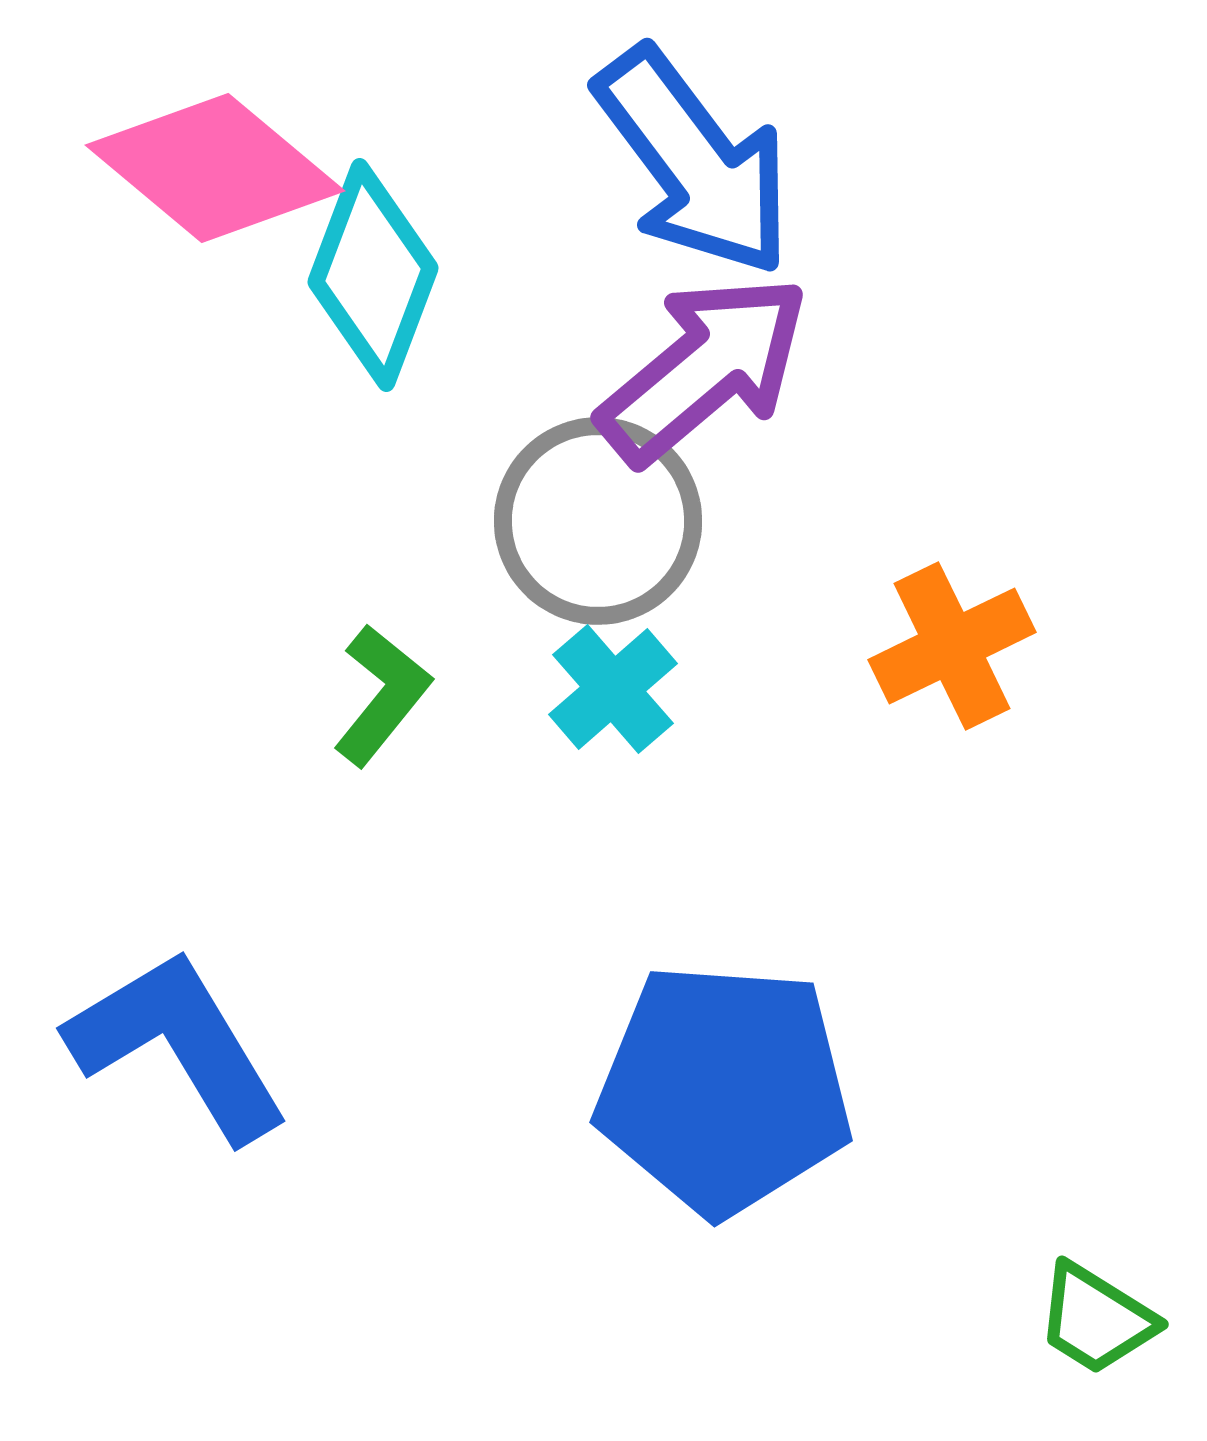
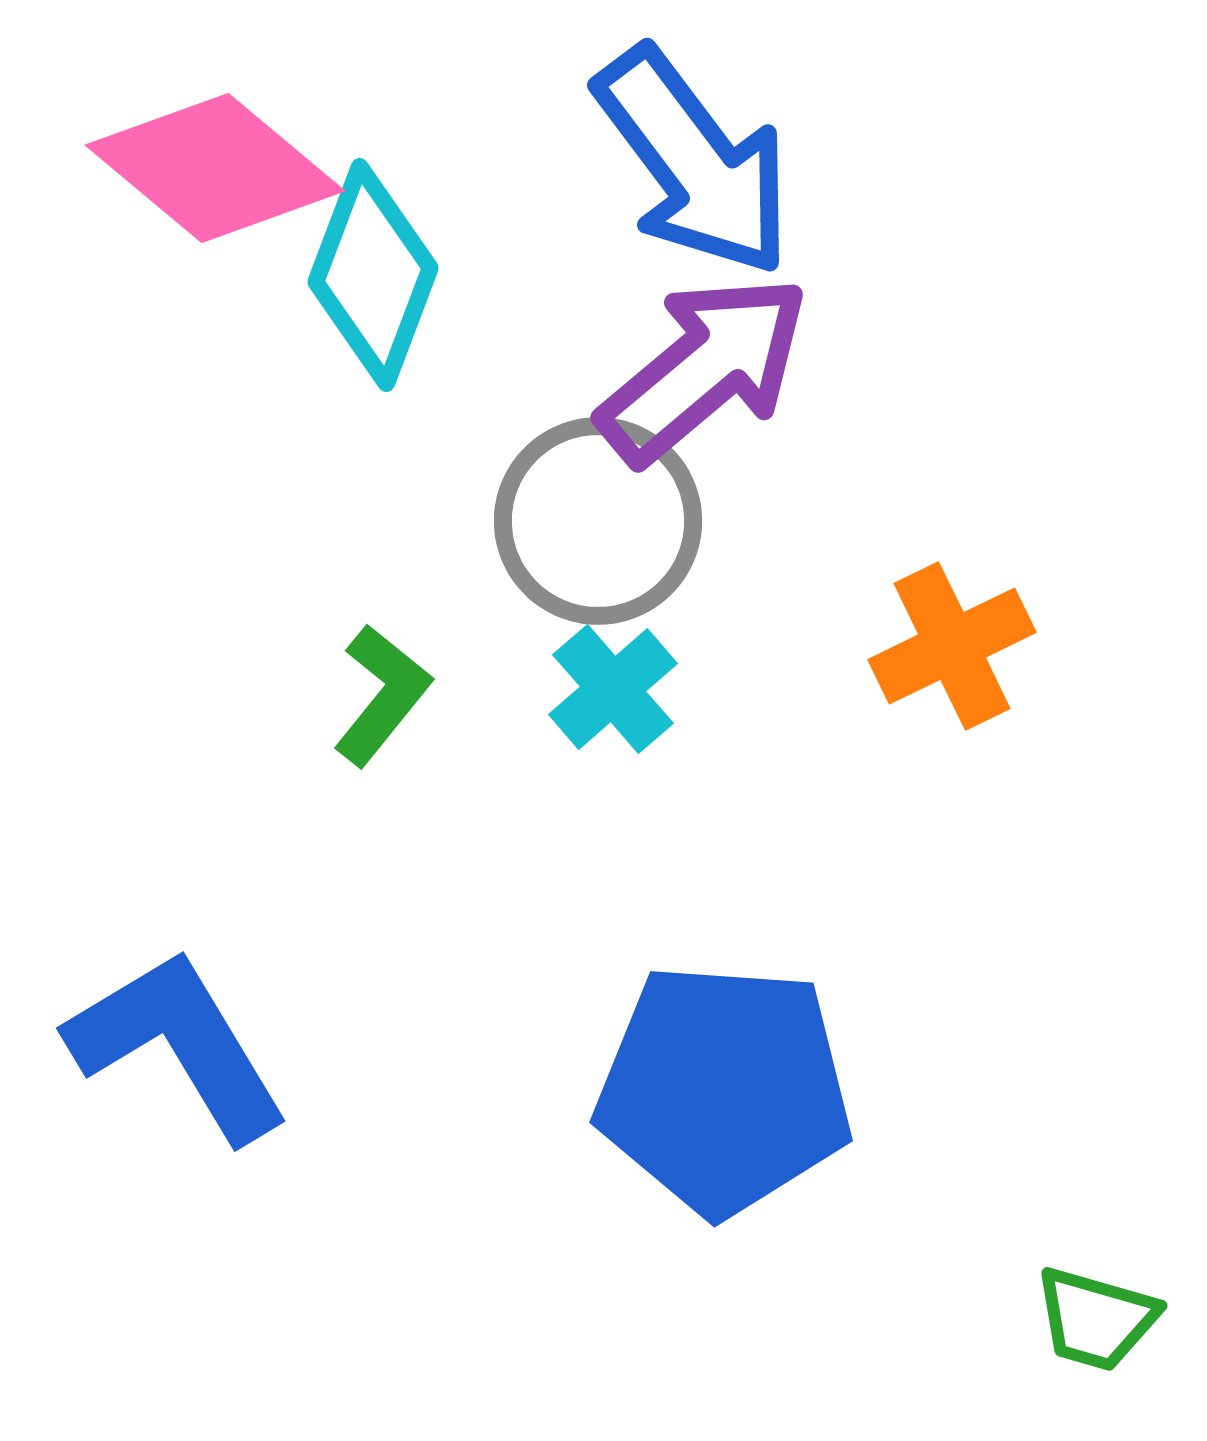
green trapezoid: rotated 16 degrees counterclockwise
